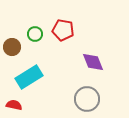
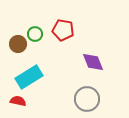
brown circle: moved 6 px right, 3 px up
red semicircle: moved 4 px right, 4 px up
